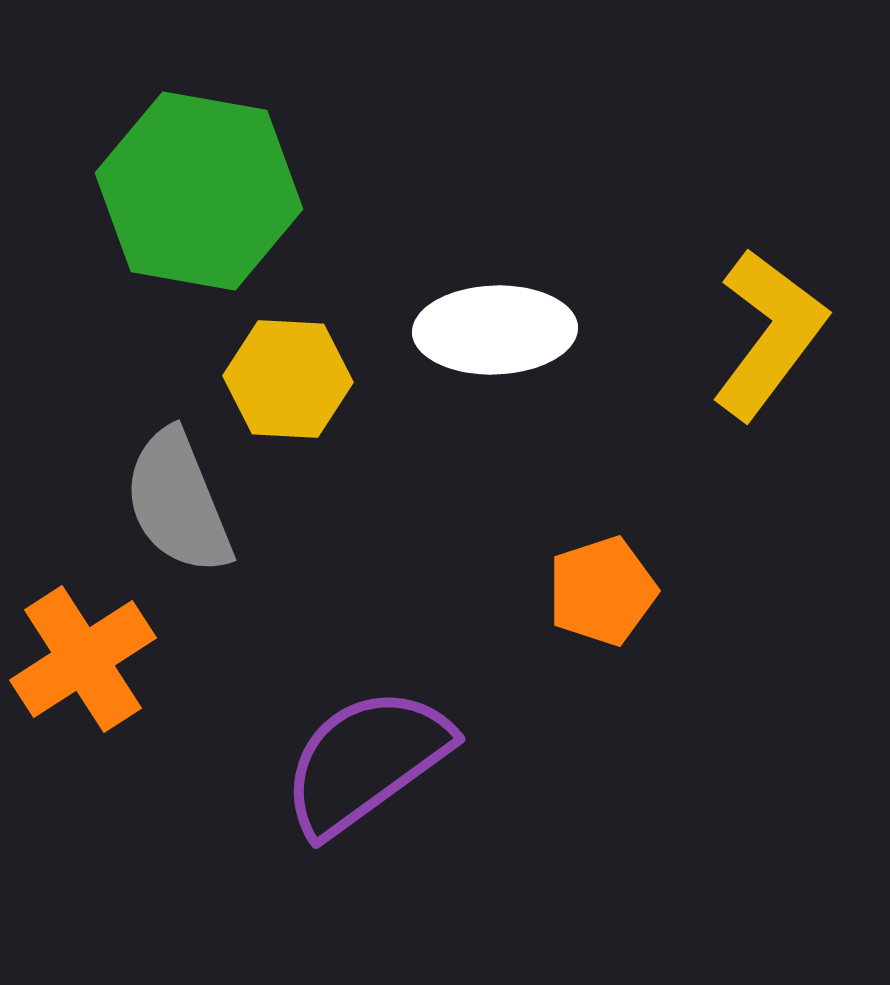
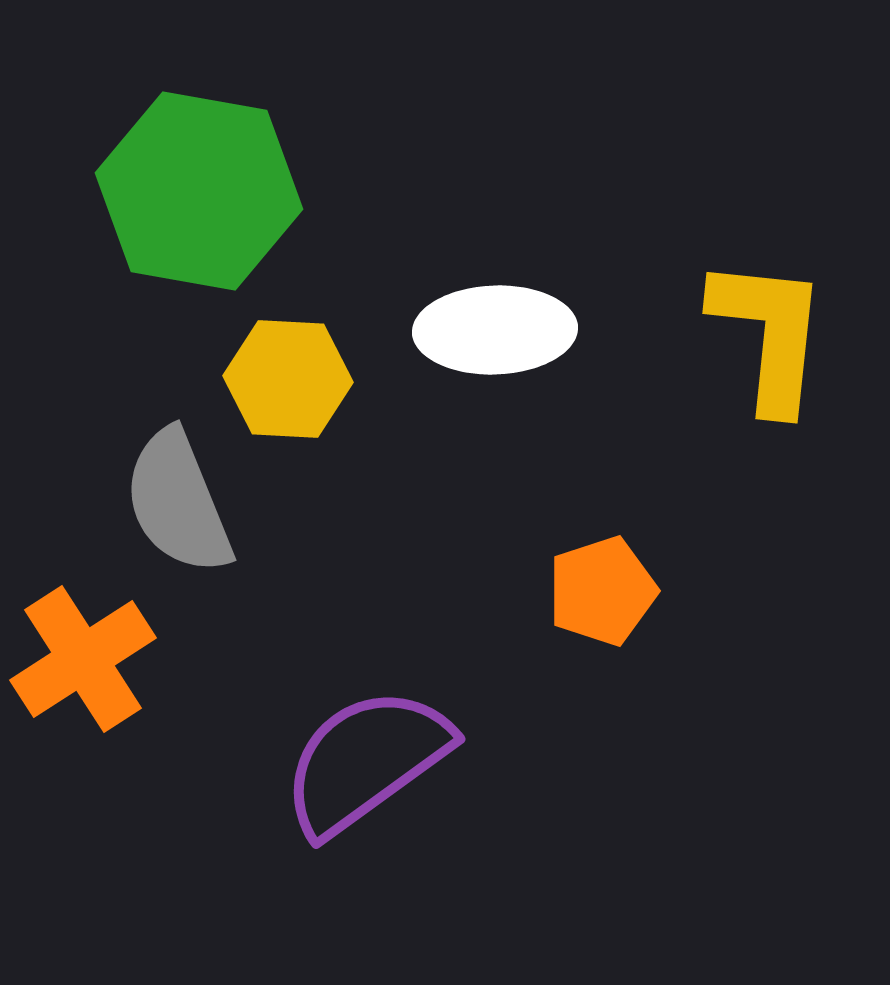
yellow L-shape: rotated 31 degrees counterclockwise
